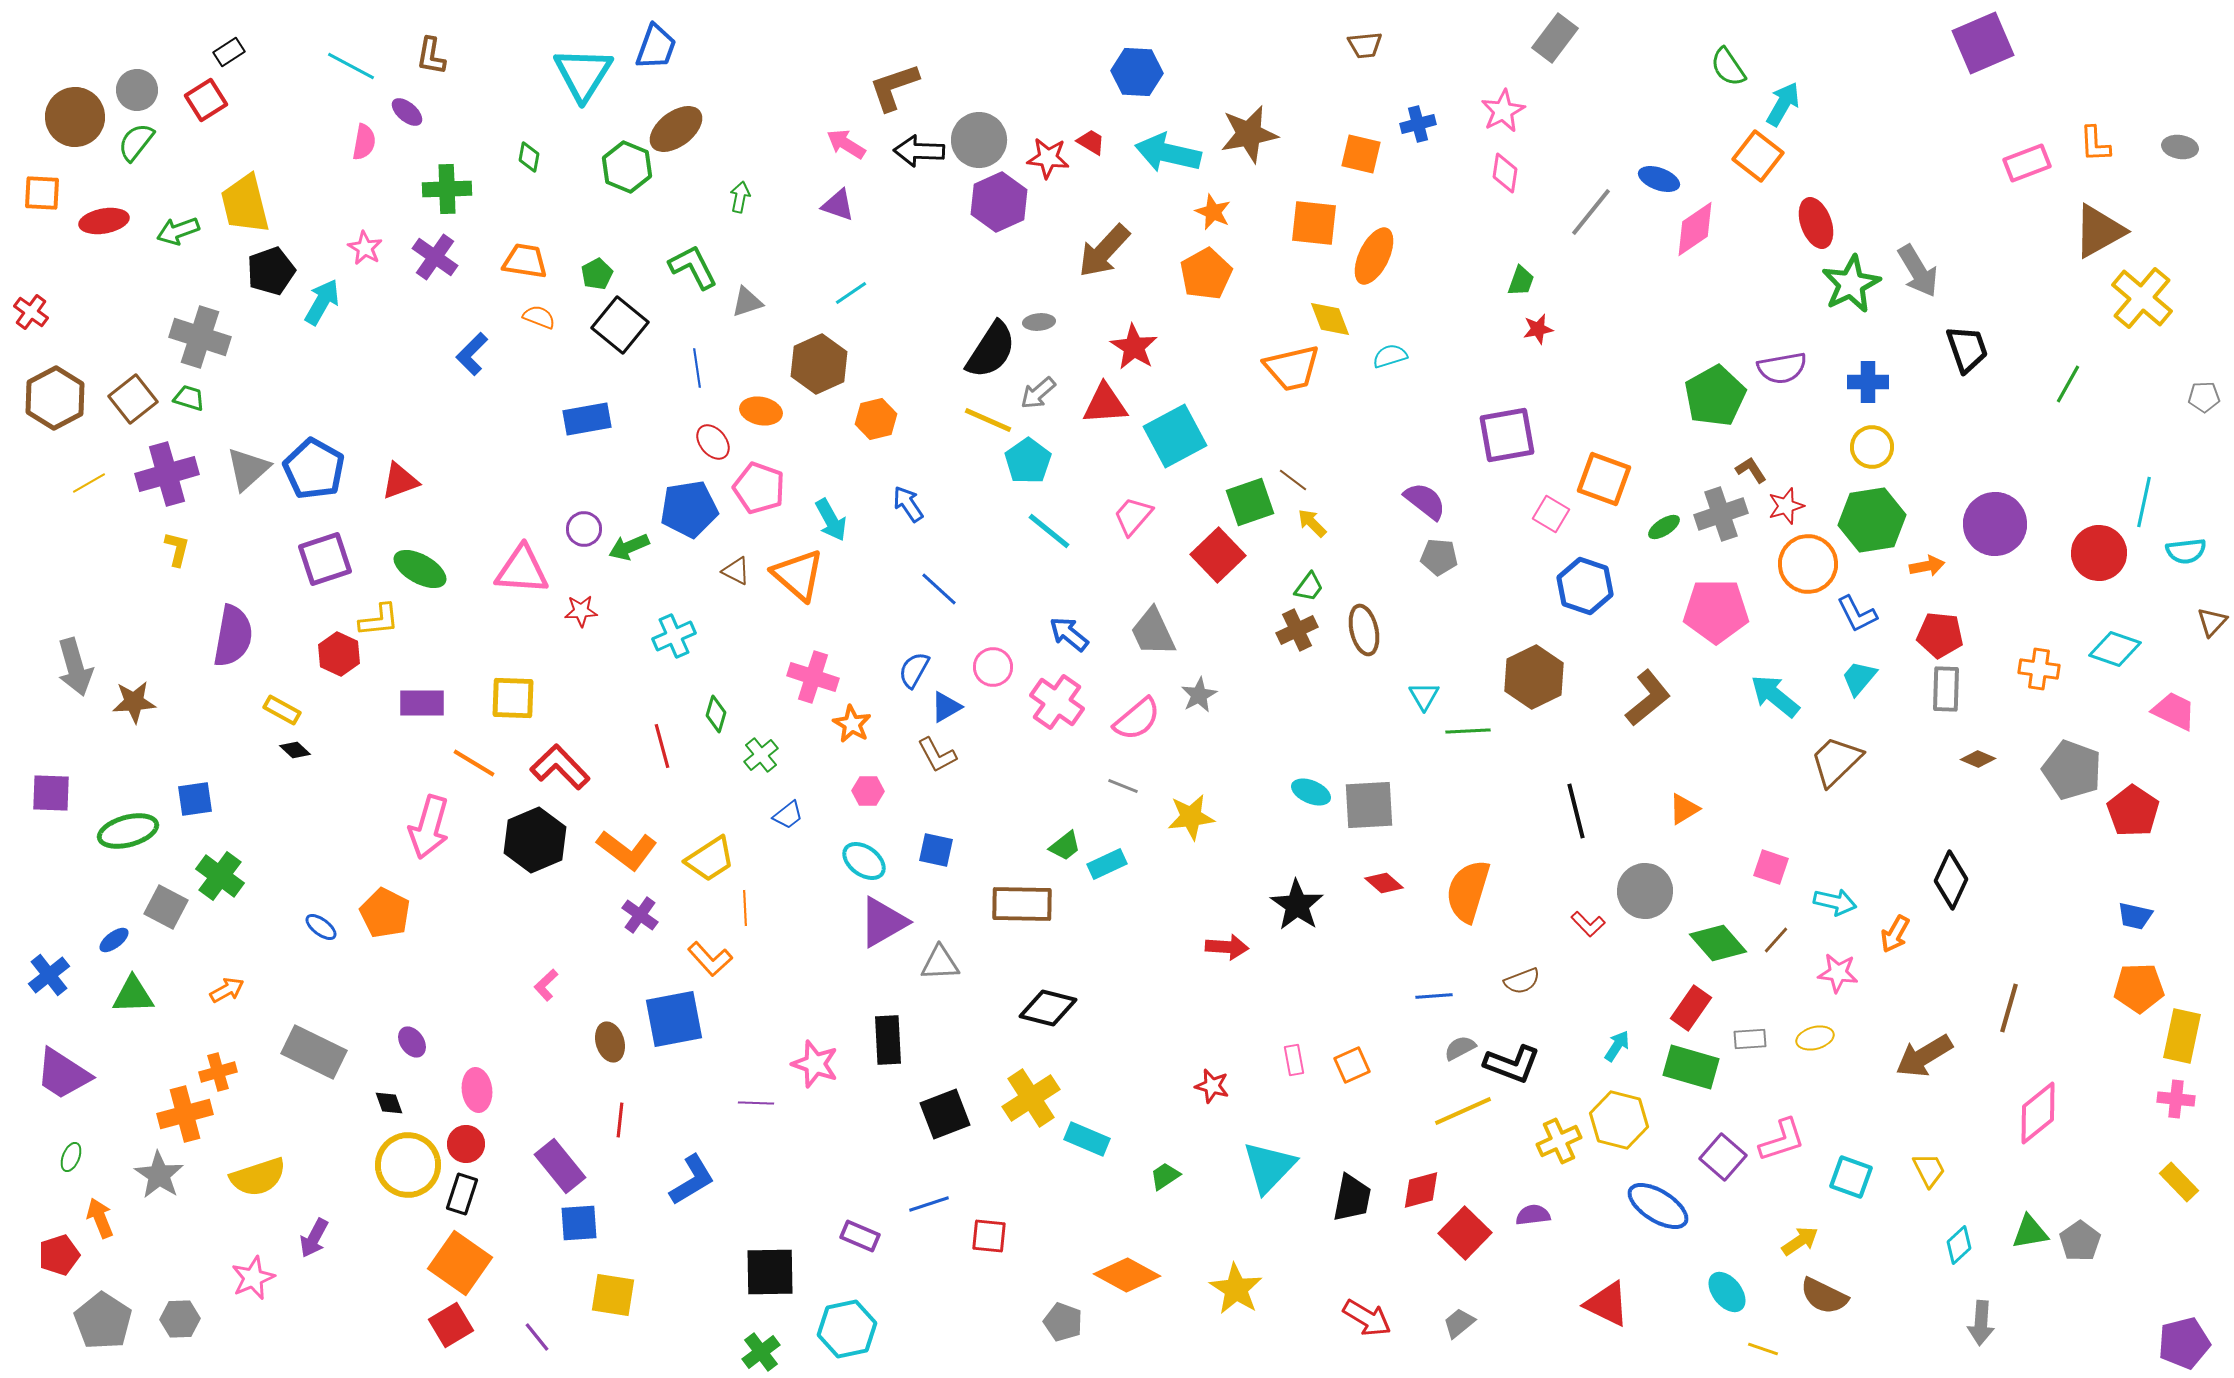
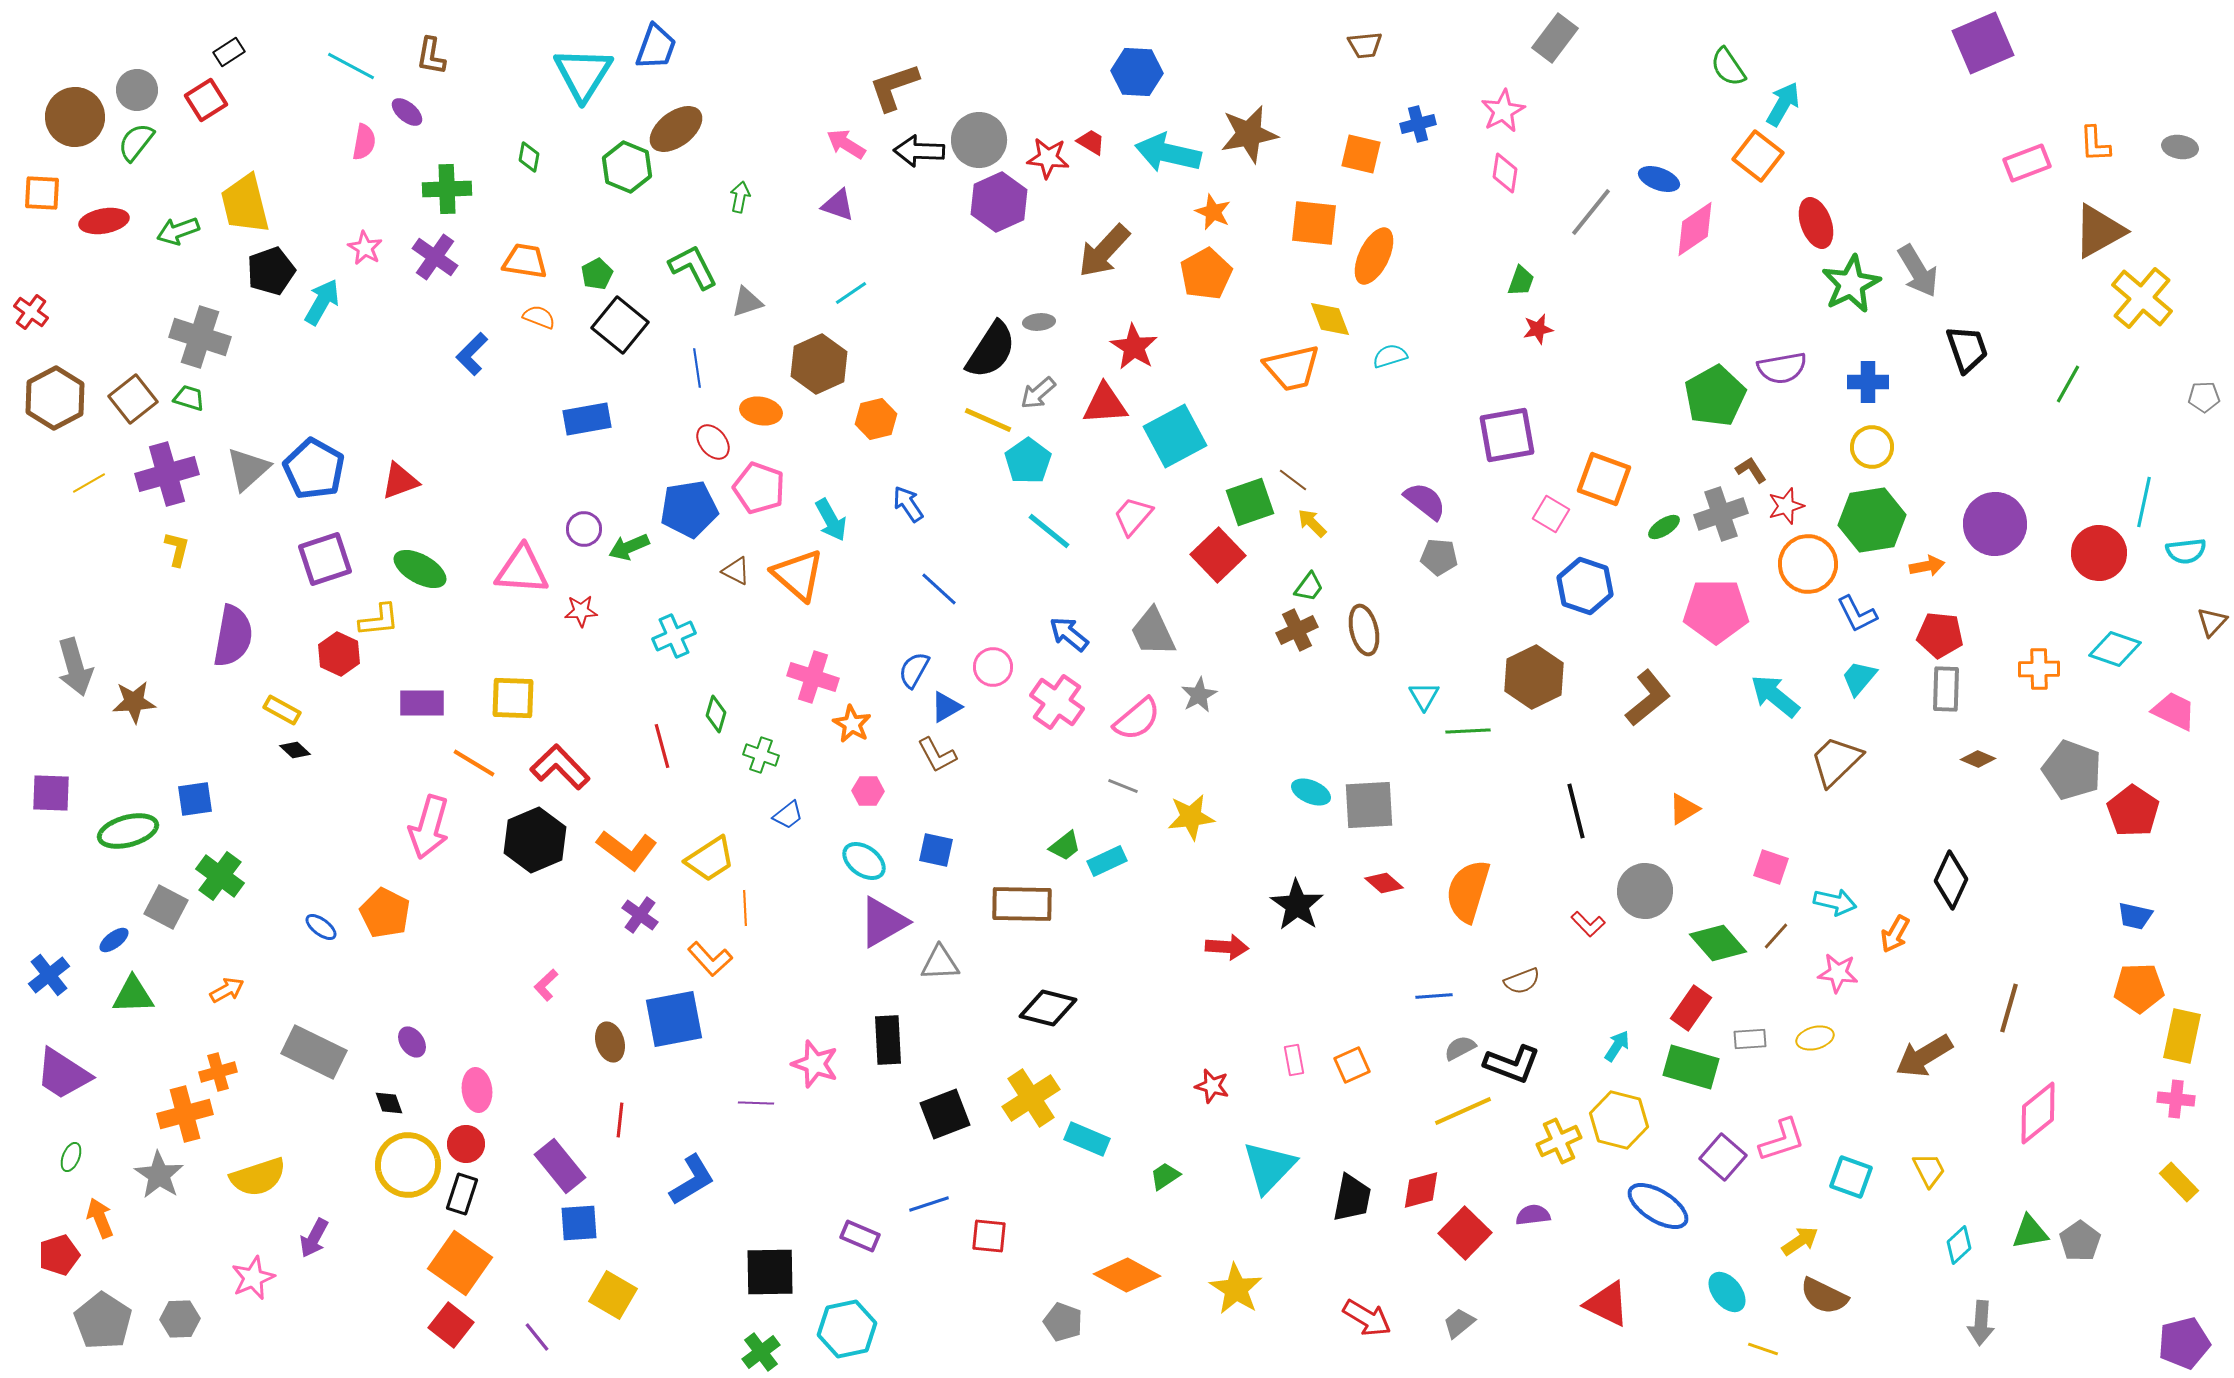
orange cross at (2039, 669): rotated 9 degrees counterclockwise
green cross at (761, 755): rotated 32 degrees counterclockwise
cyan rectangle at (1107, 864): moved 3 px up
brown line at (1776, 940): moved 4 px up
yellow square at (613, 1295): rotated 21 degrees clockwise
red square at (451, 1325): rotated 21 degrees counterclockwise
